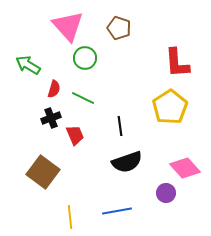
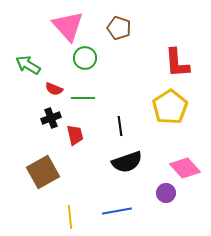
red semicircle: rotated 96 degrees clockwise
green line: rotated 25 degrees counterclockwise
red trapezoid: rotated 10 degrees clockwise
brown square: rotated 24 degrees clockwise
